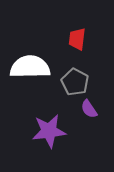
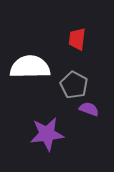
gray pentagon: moved 1 px left, 3 px down
purple semicircle: rotated 144 degrees clockwise
purple star: moved 2 px left, 3 px down
